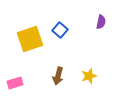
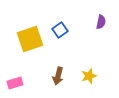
blue square: rotated 14 degrees clockwise
